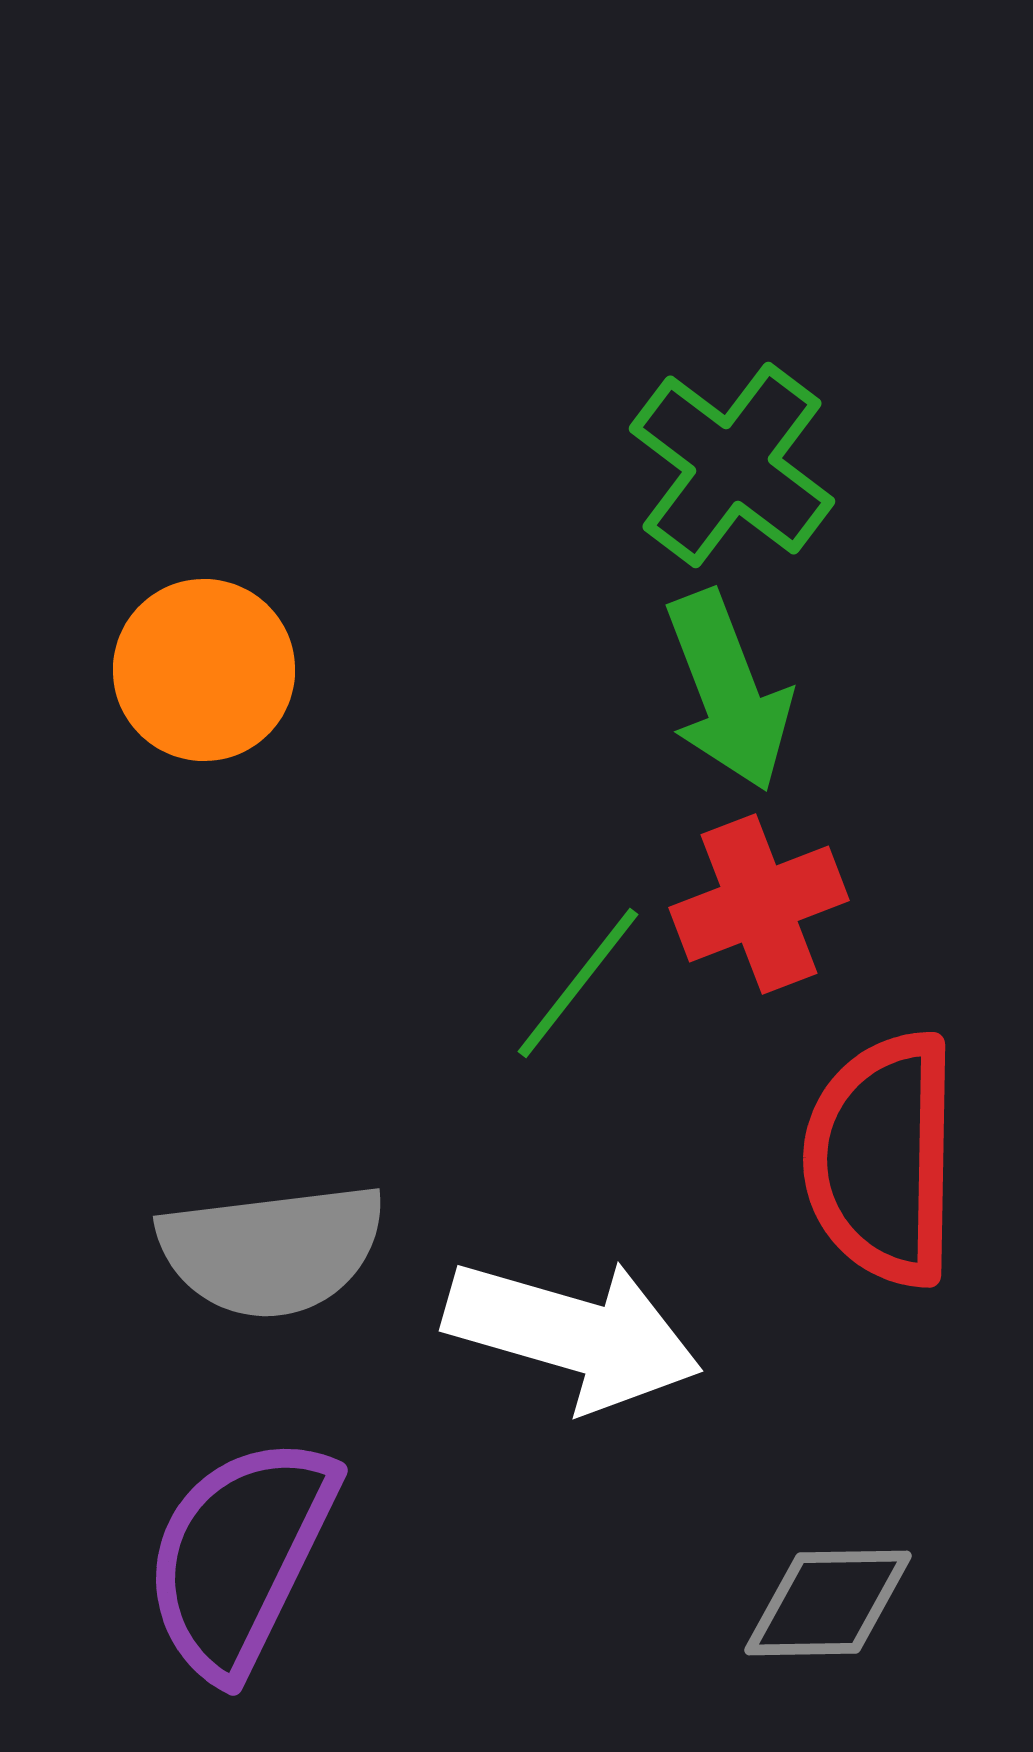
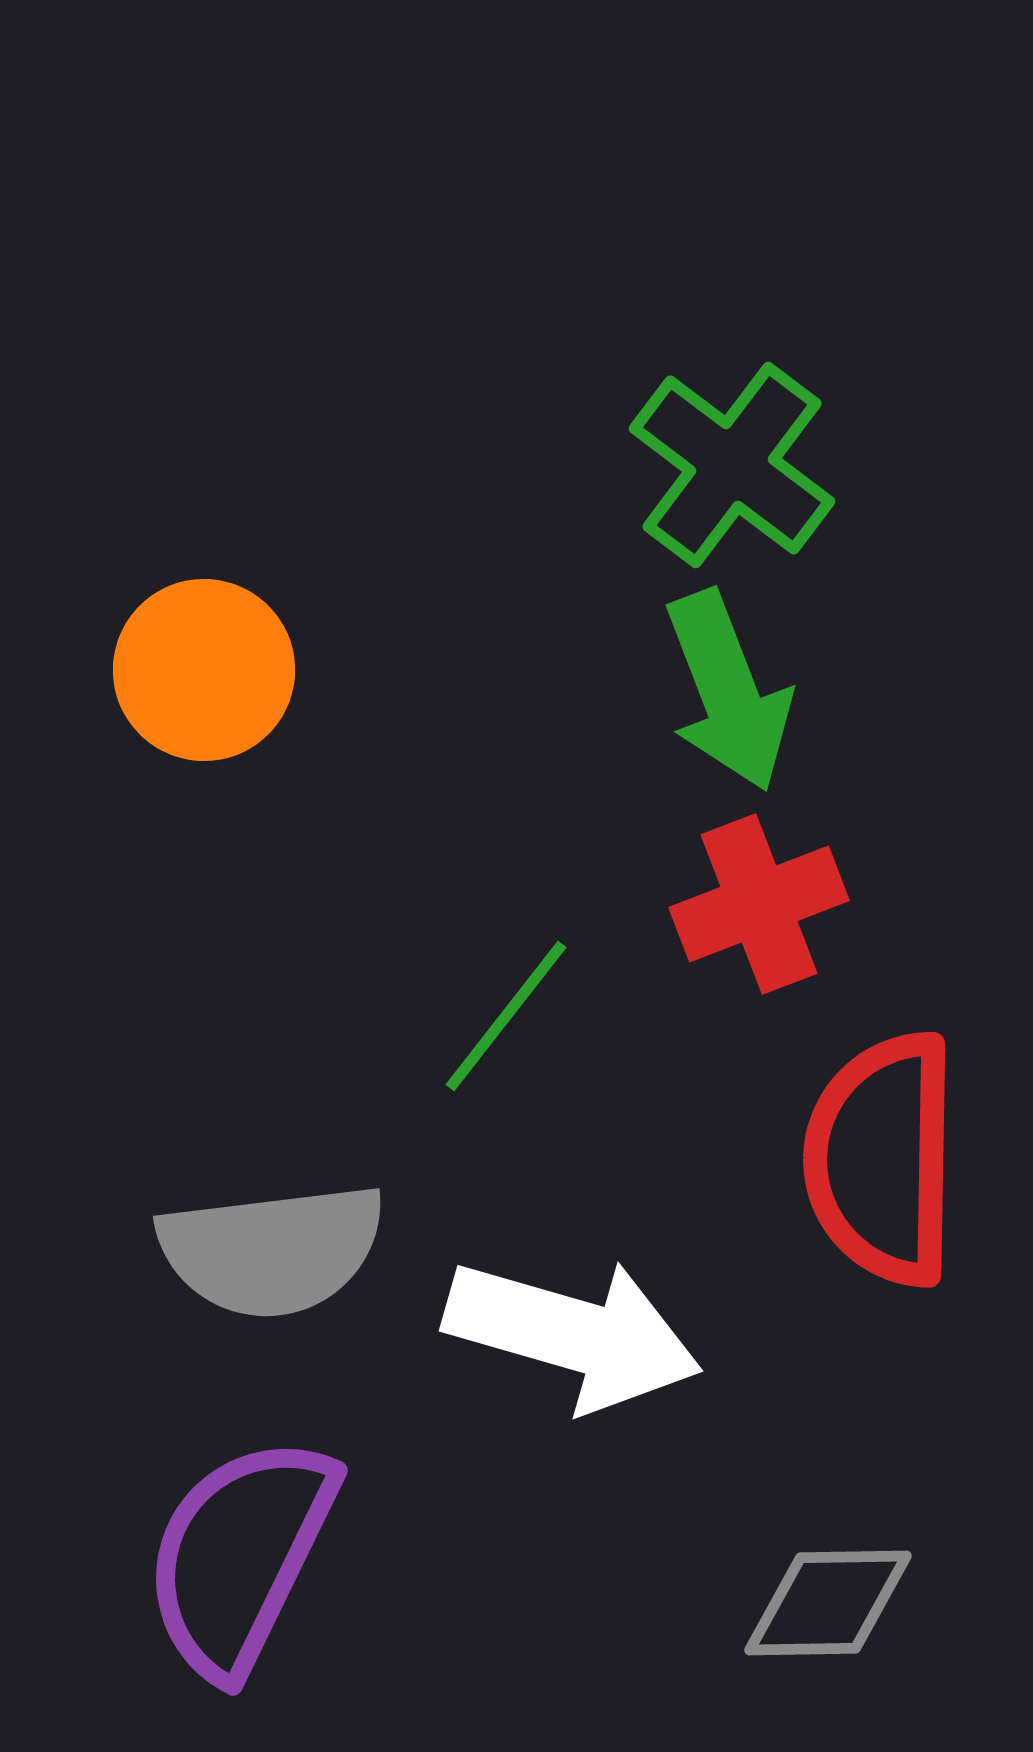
green line: moved 72 px left, 33 px down
